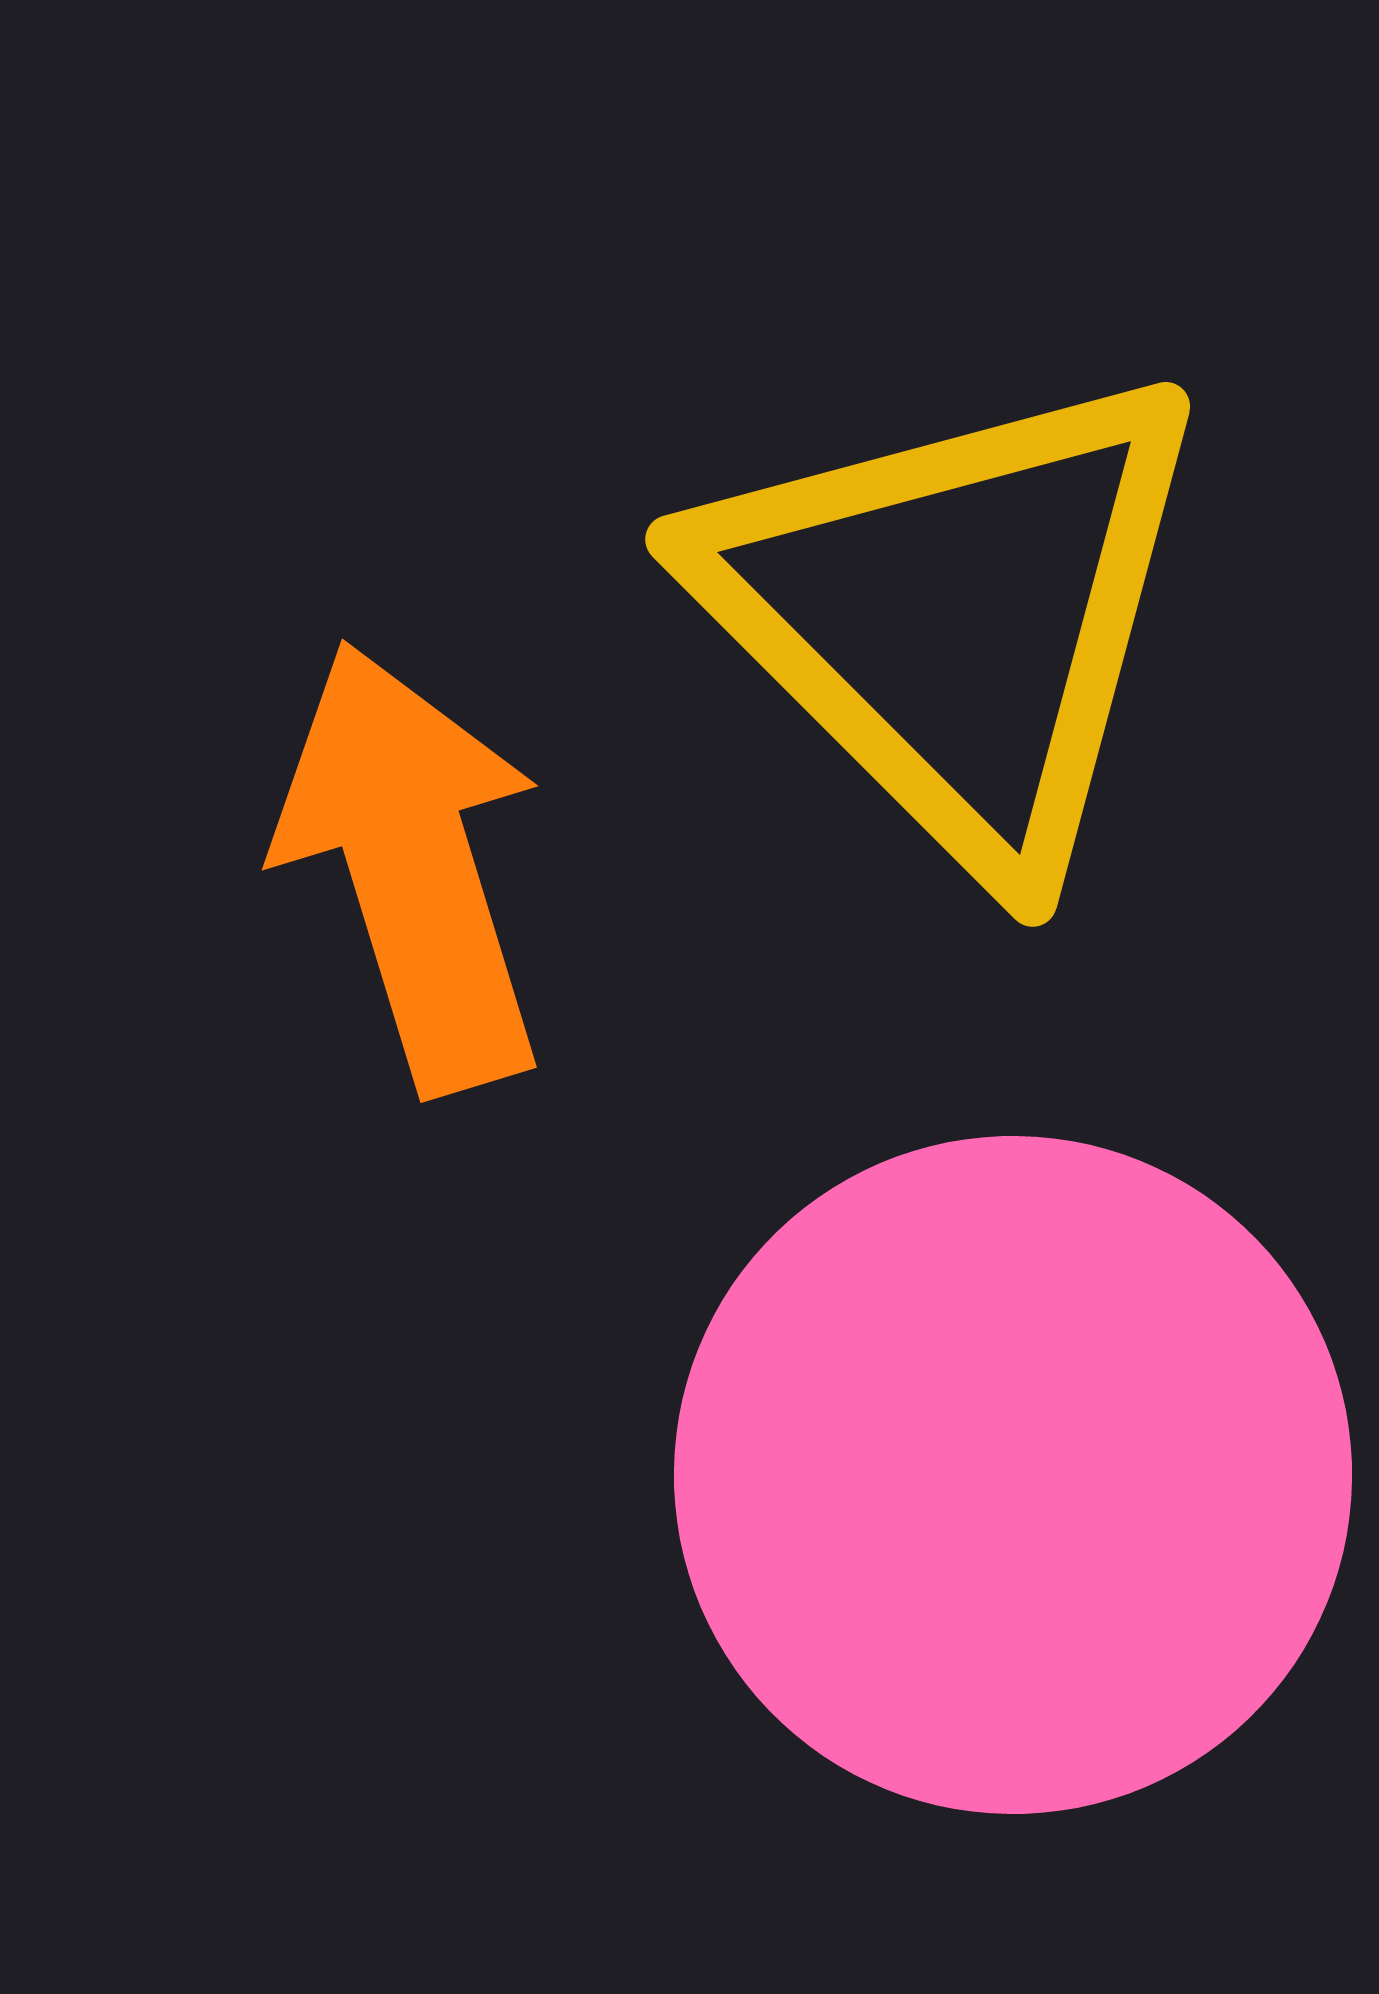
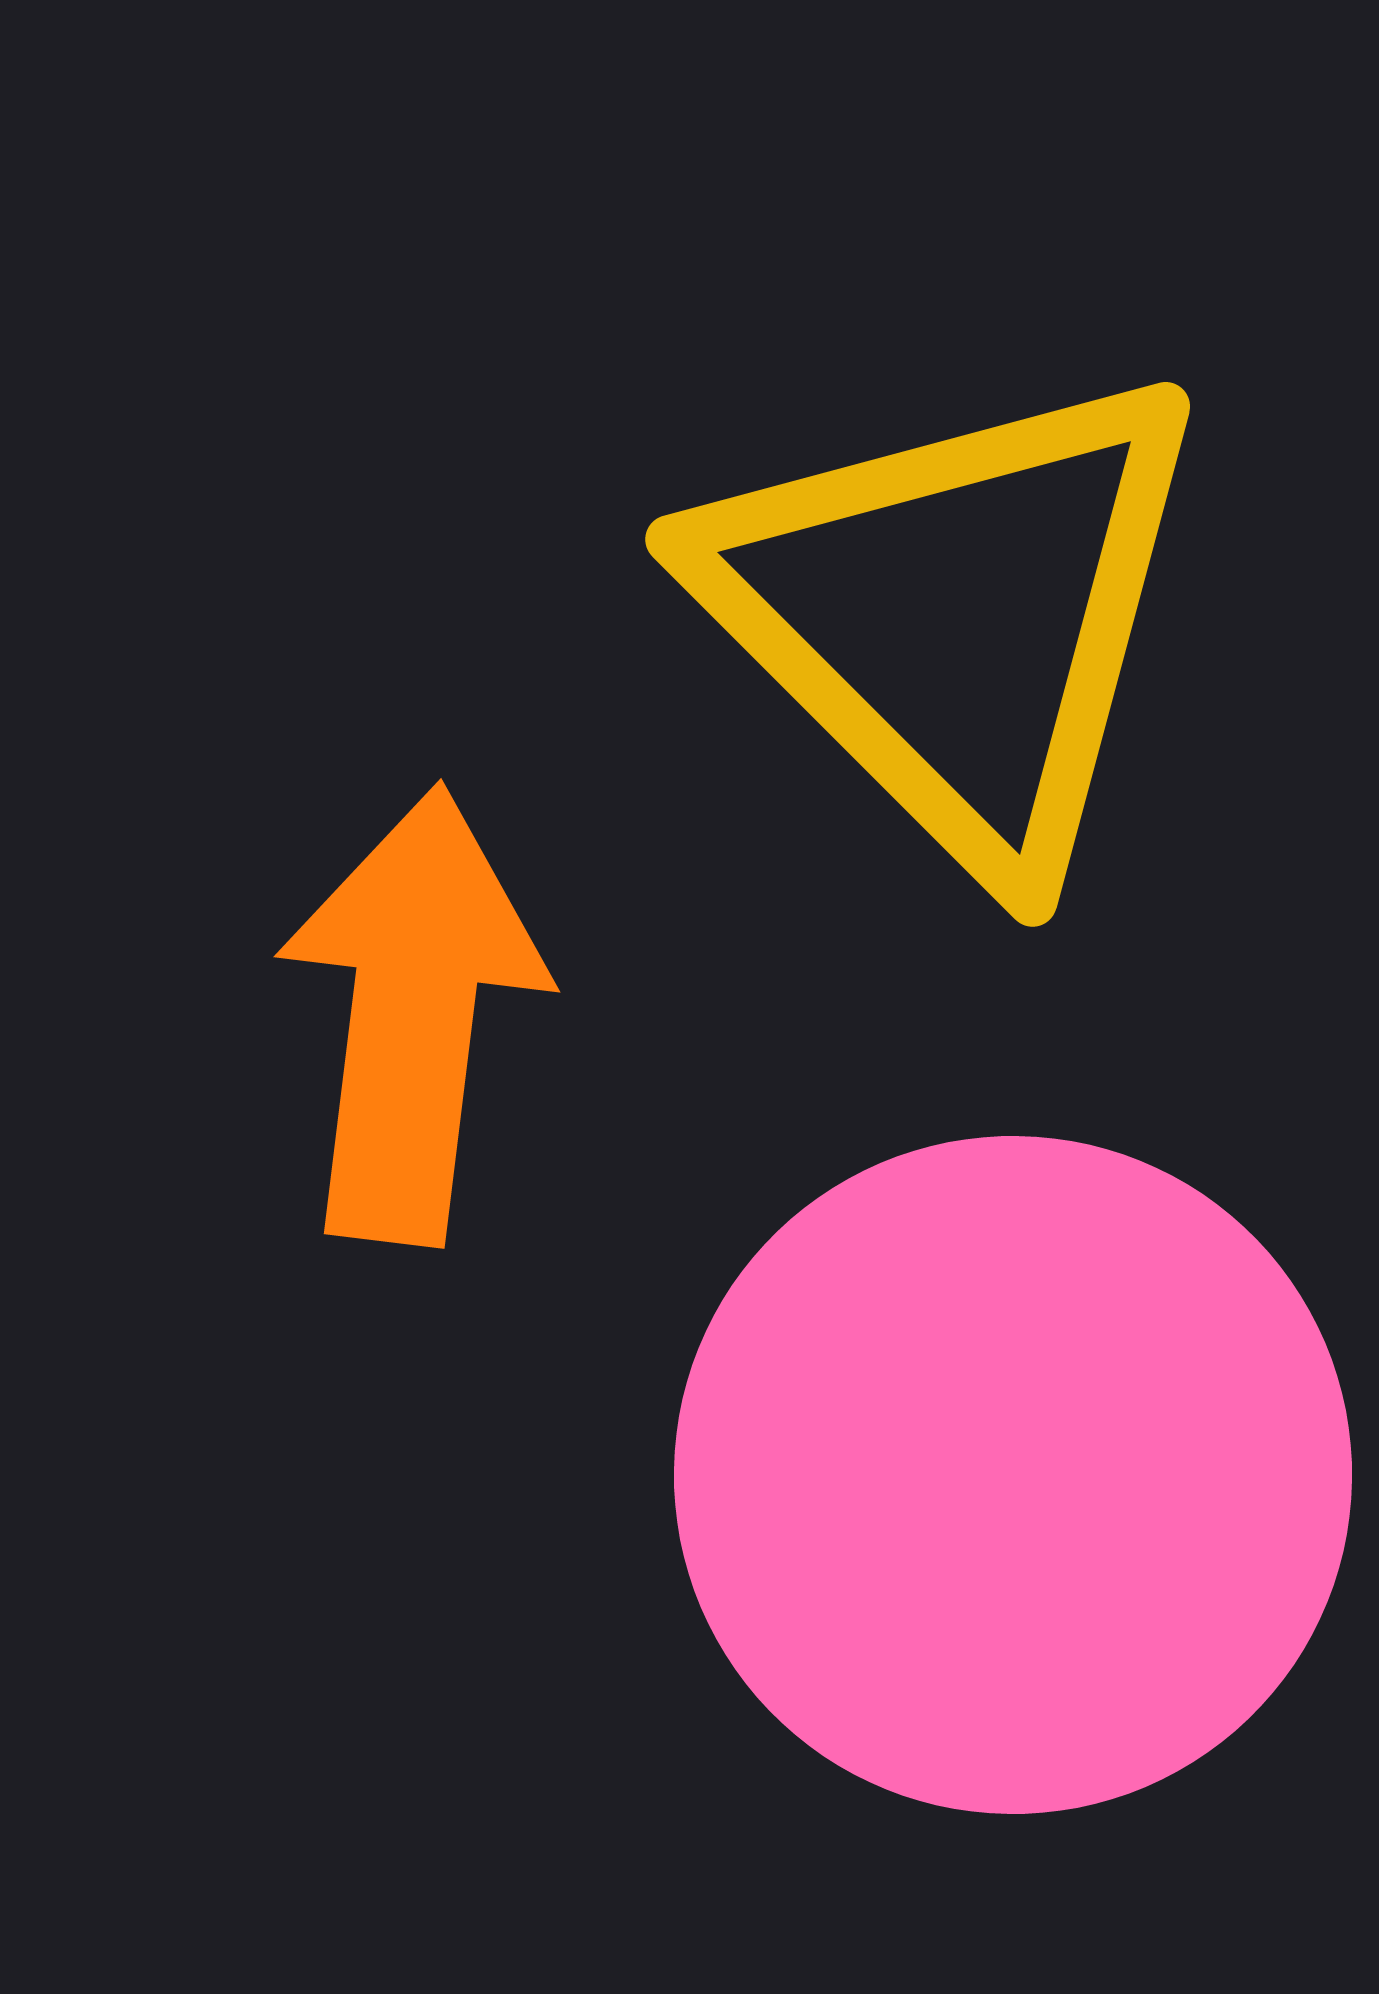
orange arrow: moved 148 px down; rotated 24 degrees clockwise
